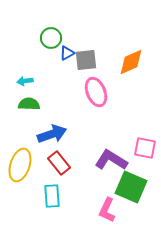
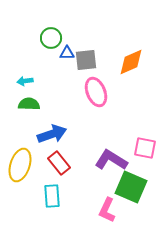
blue triangle: rotated 28 degrees clockwise
